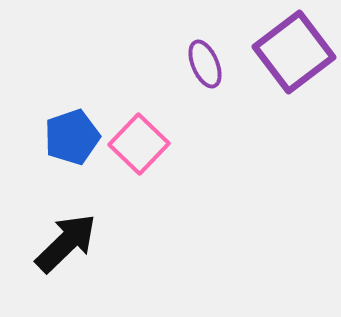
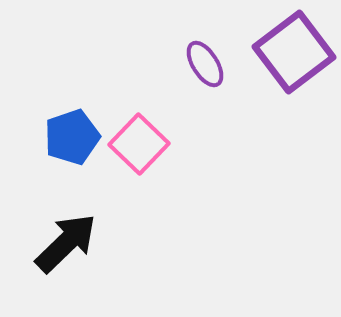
purple ellipse: rotated 9 degrees counterclockwise
